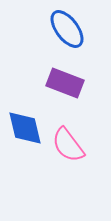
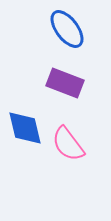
pink semicircle: moved 1 px up
